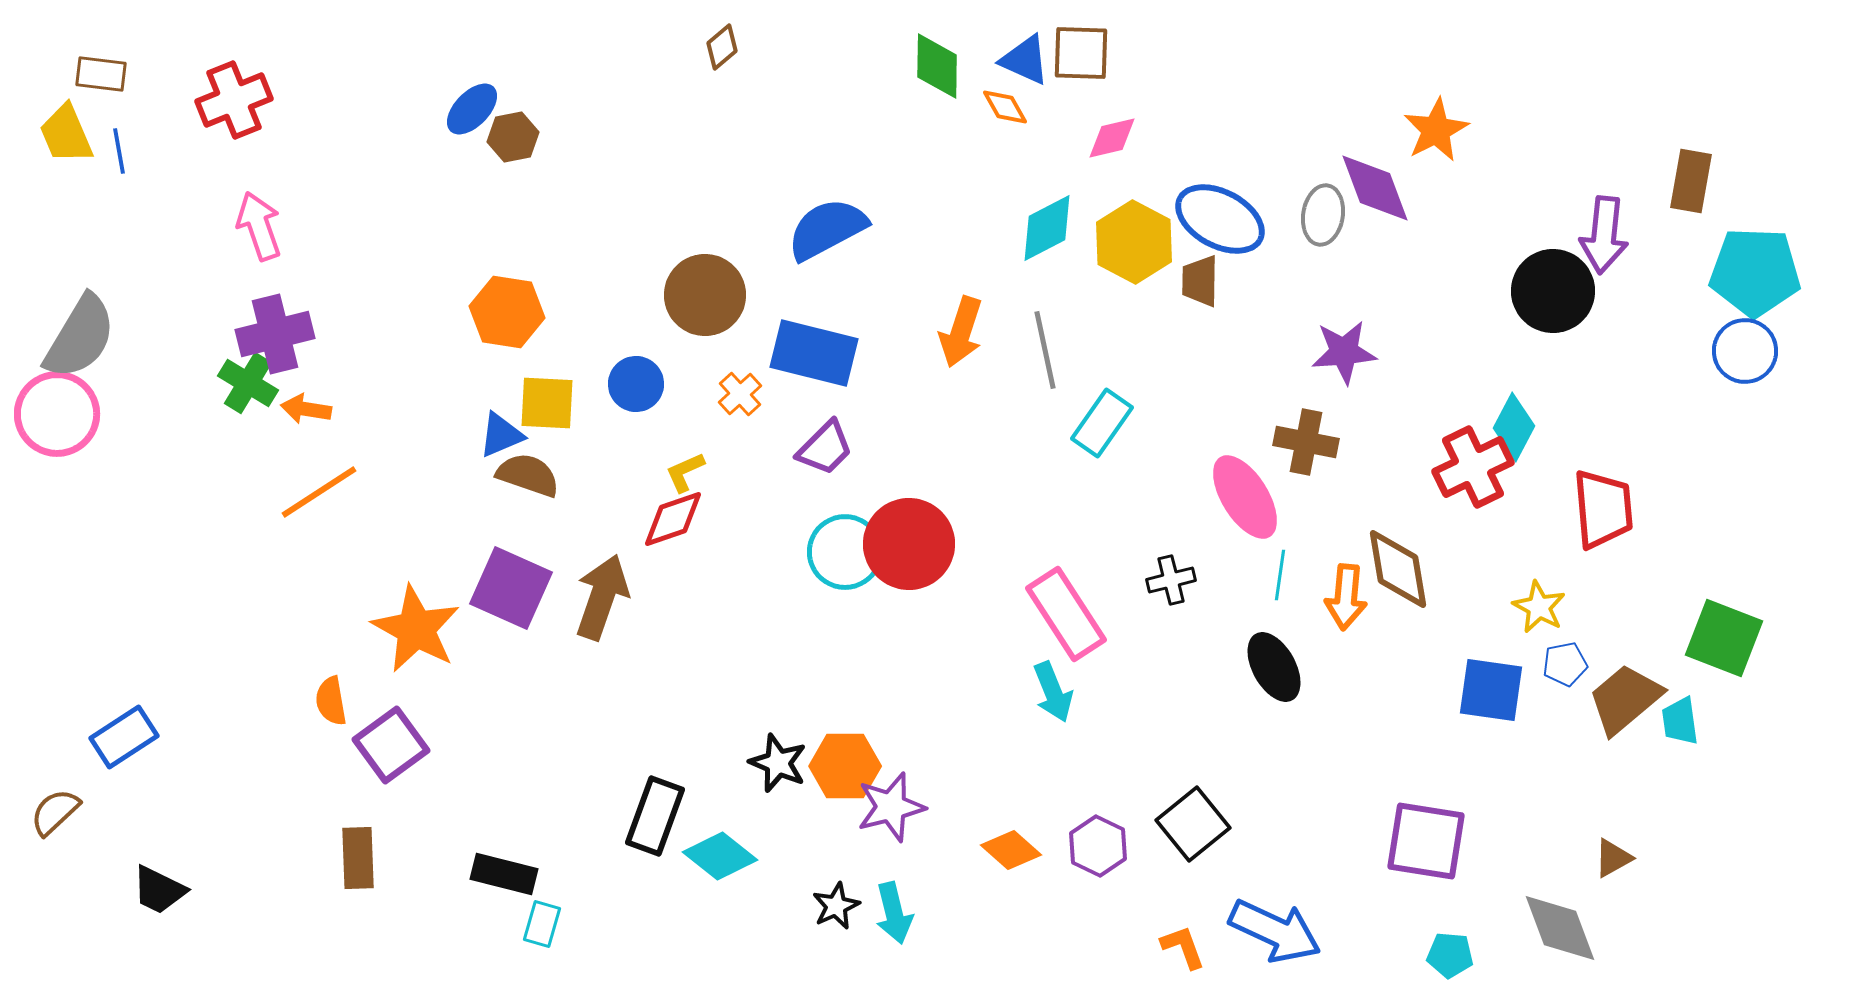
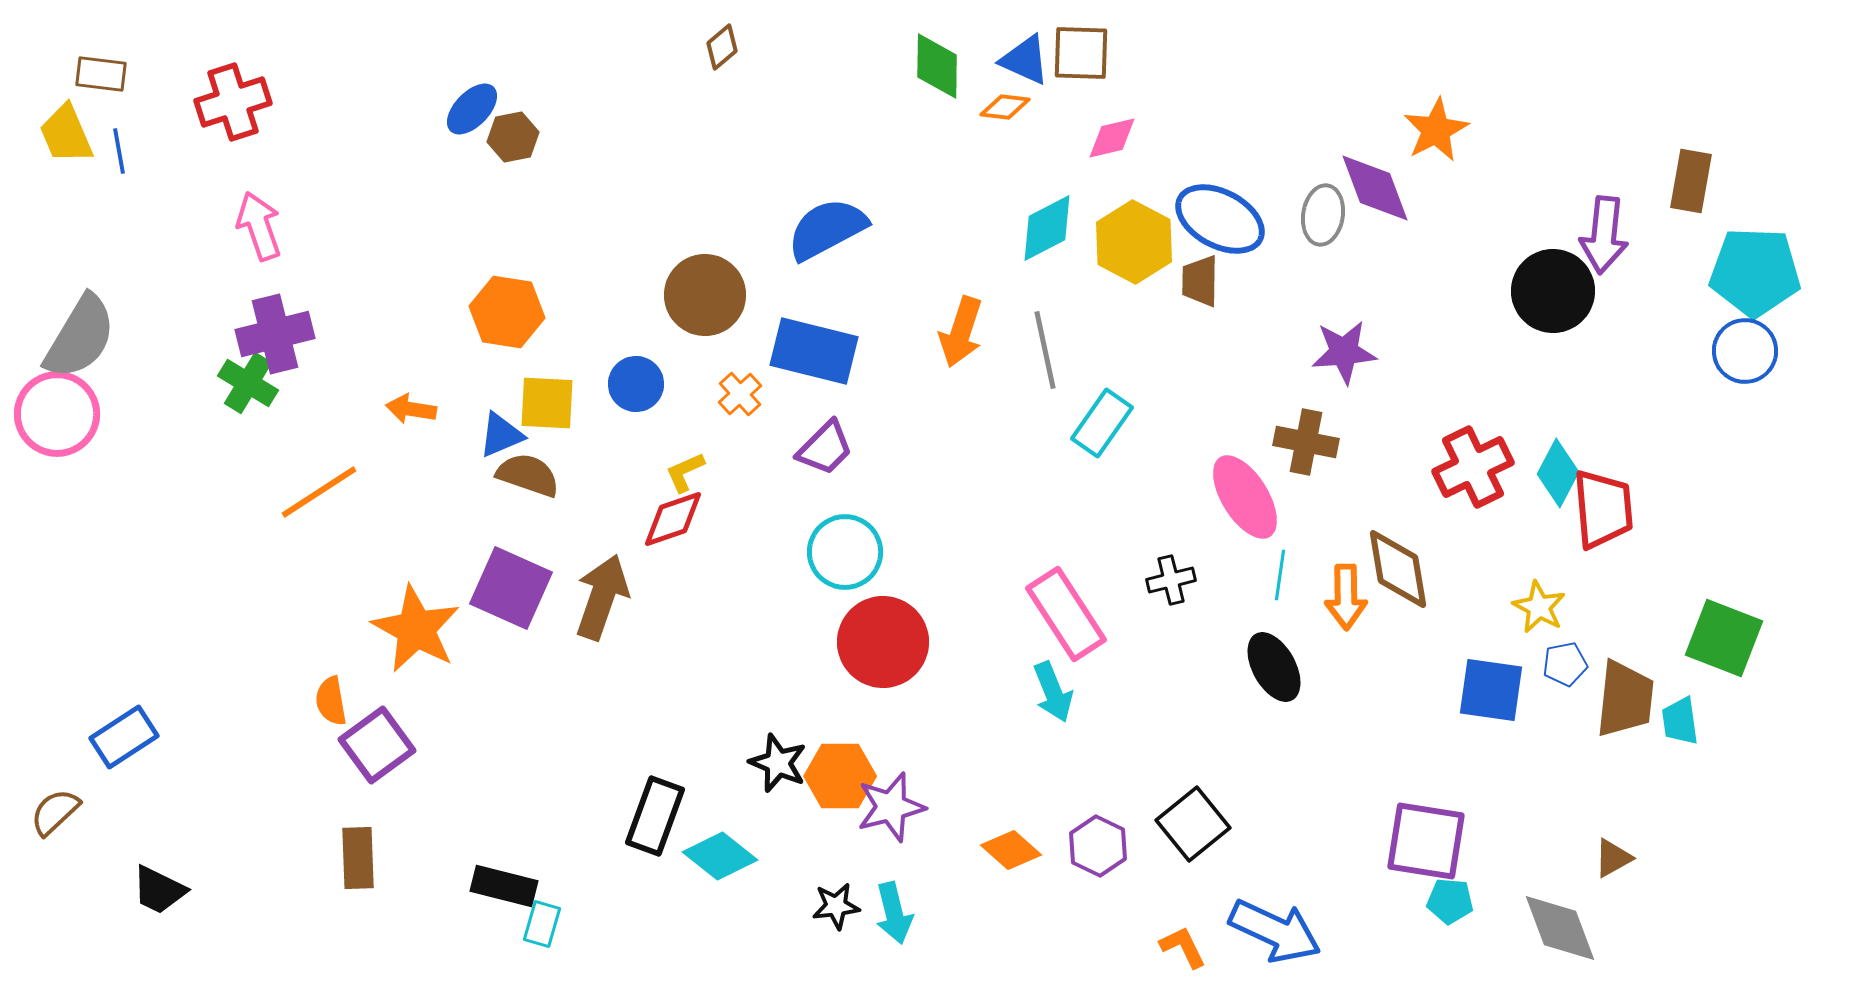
red cross at (234, 100): moved 1 px left, 2 px down; rotated 4 degrees clockwise
orange diamond at (1005, 107): rotated 54 degrees counterclockwise
blue rectangle at (814, 353): moved 2 px up
orange arrow at (306, 409): moved 105 px right
cyan diamond at (1514, 427): moved 44 px right, 46 px down
red circle at (909, 544): moved 26 px left, 98 px down
orange arrow at (1346, 597): rotated 6 degrees counterclockwise
brown trapezoid at (1625, 699): rotated 136 degrees clockwise
purple square at (391, 745): moved 14 px left
orange hexagon at (845, 766): moved 5 px left, 10 px down
black rectangle at (504, 874): moved 12 px down
black star at (836, 906): rotated 18 degrees clockwise
orange L-shape at (1183, 947): rotated 6 degrees counterclockwise
cyan pentagon at (1450, 955): moved 54 px up
